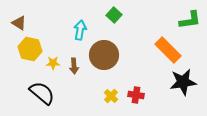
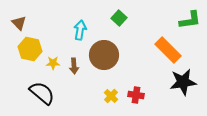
green square: moved 5 px right, 3 px down
brown triangle: rotated 14 degrees clockwise
